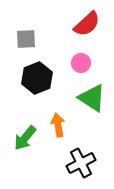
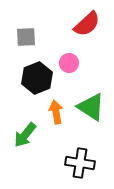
gray square: moved 2 px up
pink circle: moved 12 px left
green triangle: moved 1 px left, 9 px down
orange arrow: moved 2 px left, 13 px up
green arrow: moved 3 px up
black cross: moved 1 px left; rotated 36 degrees clockwise
